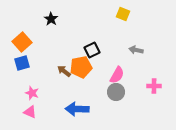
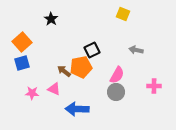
pink star: rotated 16 degrees counterclockwise
pink triangle: moved 24 px right, 23 px up
